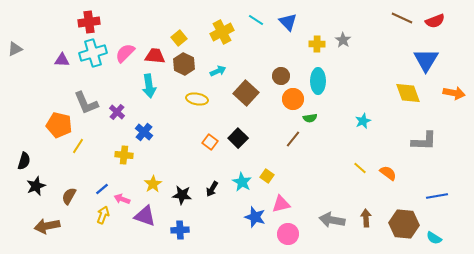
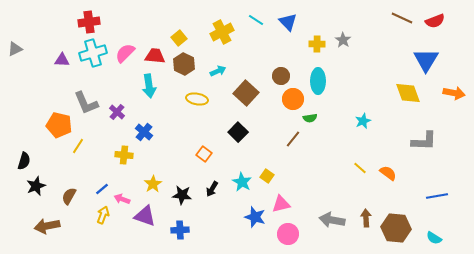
black square at (238, 138): moved 6 px up
orange square at (210, 142): moved 6 px left, 12 px down
brown hexagon at (404, 224): moved 8 px left, 4 px down
